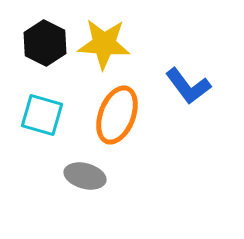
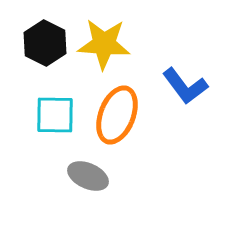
blue L-shape: moved 3 px left
cyan square: moved 13 px right; rotated 15 degrees counterclockwise
gray ellipse: moved 3 px right; rotated 9 degrees clockwise
